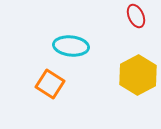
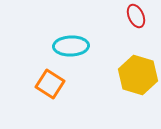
cyan ellipse: rotated 8 degrees counterclockwise
yellow hexagon: rotated 15 degrees counterclockwise
